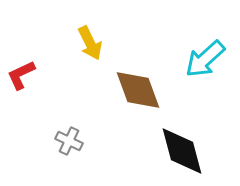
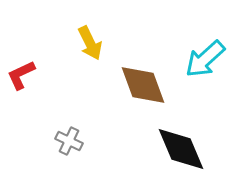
brown diamond: moved 5 px right, 5 px up
black diamond: moved 1 px left, 2 px up; rotated 8 degrees counterclockwise
